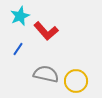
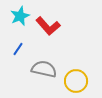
red L-shape: moved 2 px right, 5 px up
gray semicircle: moved 2 px left, 5 px up
